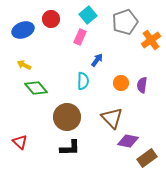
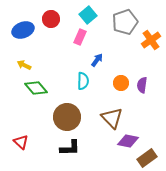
red triangle: moved 1 px right
